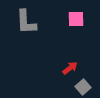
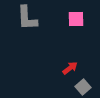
gray L-shape: moved 1 px right, 4 px up
